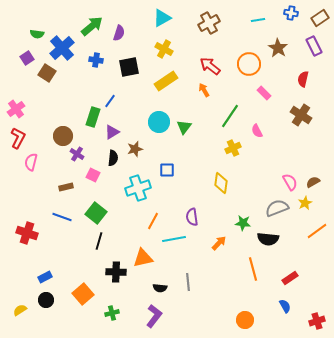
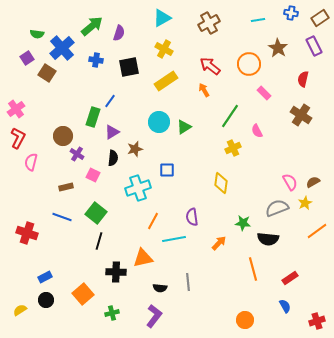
green triangle at (184, 127): rotated 21 degrees clockwise
